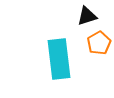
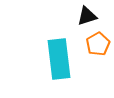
orange pentagon: moved 1 px left, 1 px down
